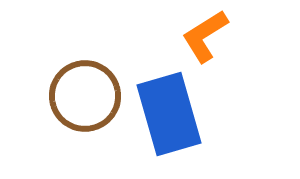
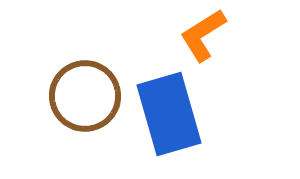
orange L-shape: moved 2 px left, 1 px up
